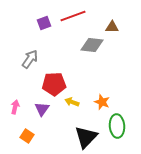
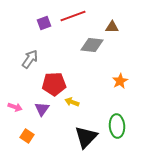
orange star: moved 18 px right, 21 px up; rotated 21 degrees clockwise
pink arrow: rotated 96 degrees clockwise
